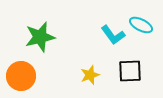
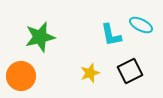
cyan L-shape: moved 2 px left; rotated 25 degrees clockwise
black square: rotated 25 degrees counterclockwise
yellow star: moved 2 px up
